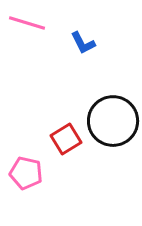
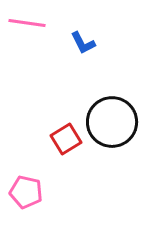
pink line: rotated 9 degrees counterclockwise
black circle: moved 1 px left, 1 px down
pink pentagon: moved 19 px down
